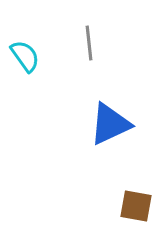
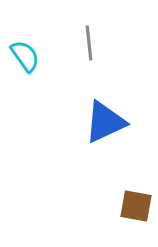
blue triangle: moved 5 px left, 2 px up
